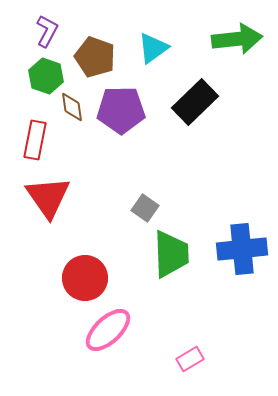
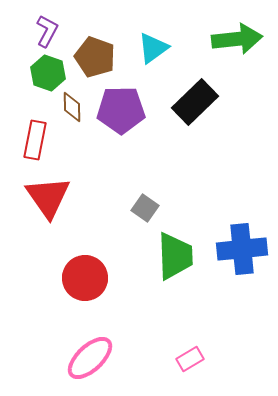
green hexagon: moved 2 px right, 3 px up
brown diamond: rotated 8 degrees clockwise
green trapezoid: moved 4 px right, 2 px down
pink ellipse: moved 18 px left, 28 px down
